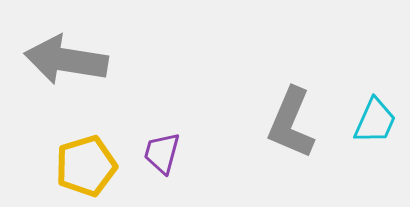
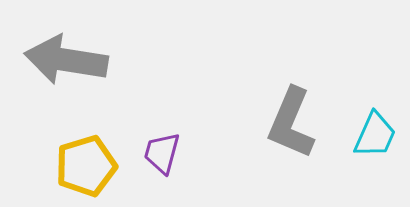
cyan trapezoid: moved 14 px down
